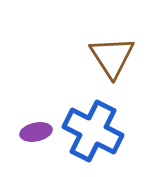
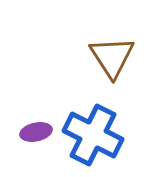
blue cross: moved 4 px down
